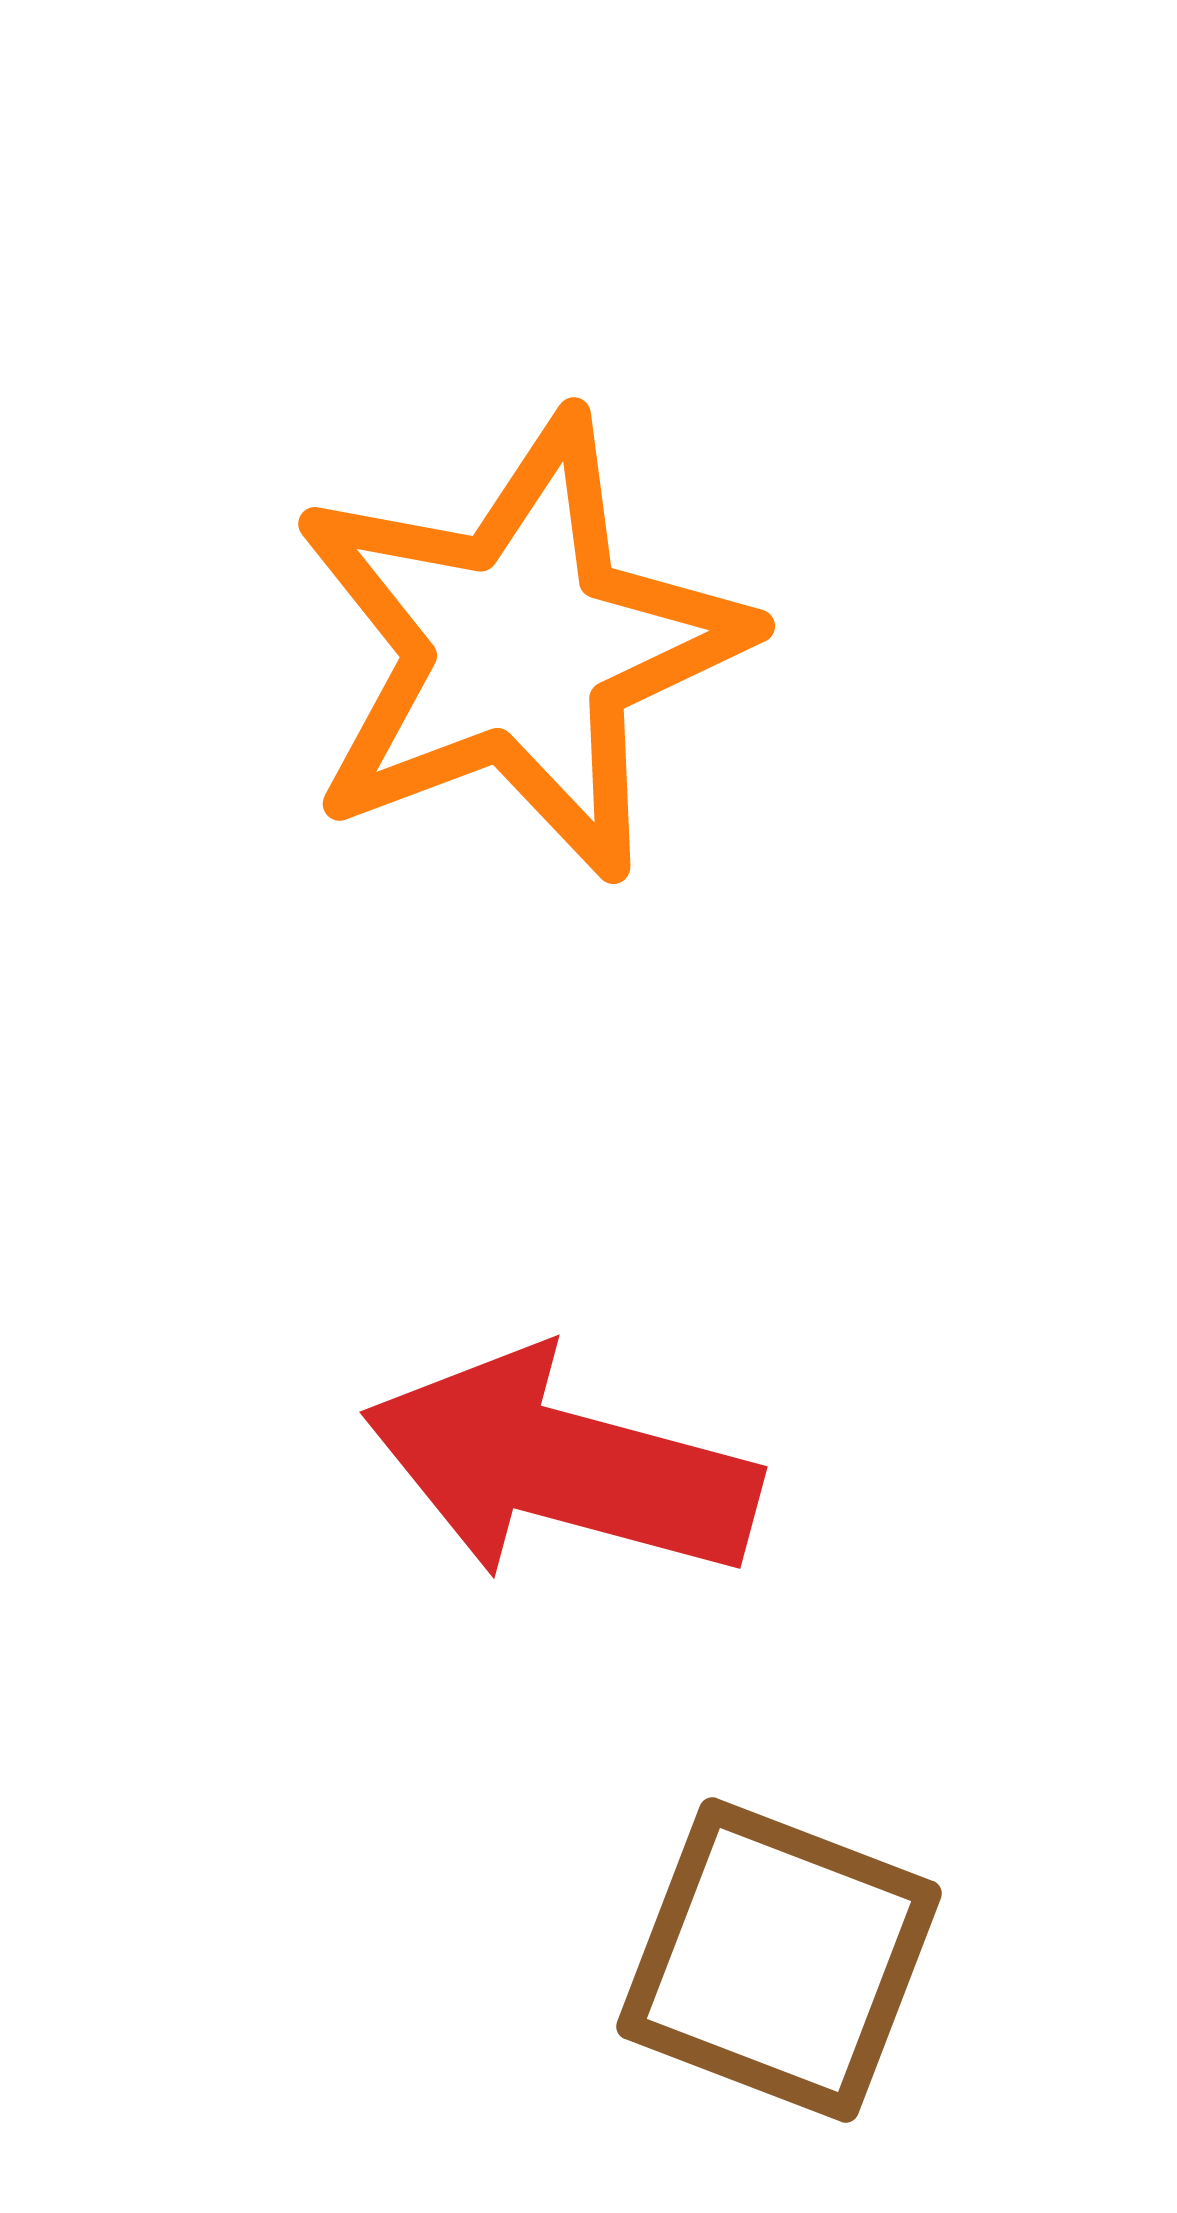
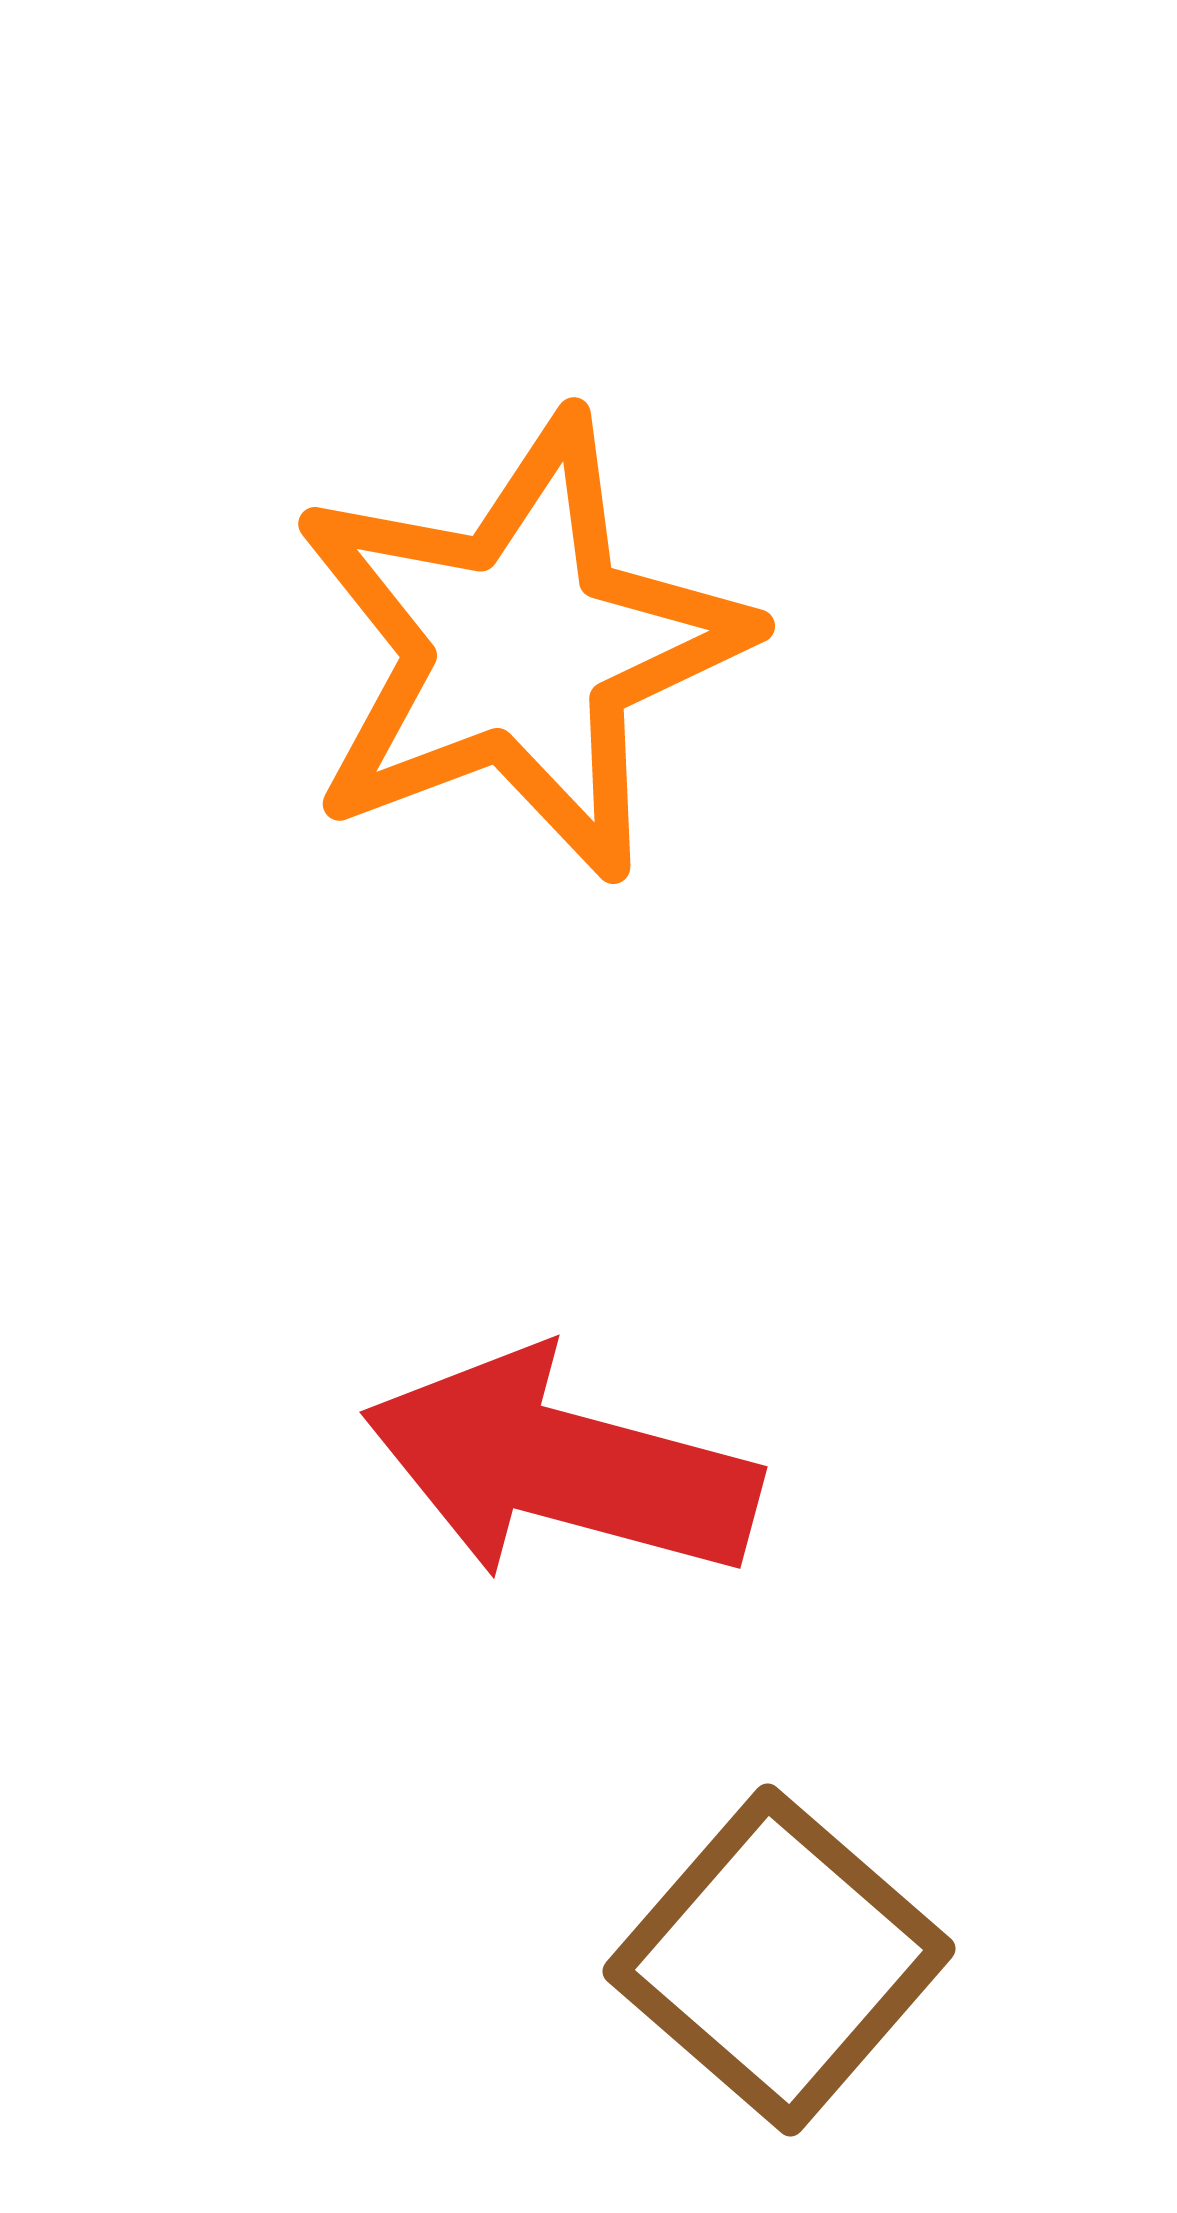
brown square: rotated 20 degrees clockwise
